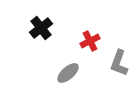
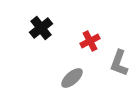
gray ellipse: moved 4 px right, 5 px down
